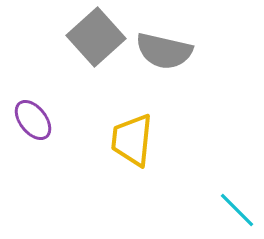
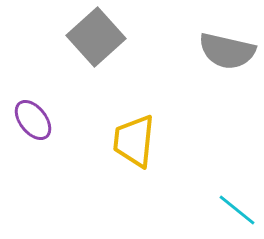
gray semicircle: moved 63 px right
yellow trapezoid: moved 2 px right, 1 px down
cyan line: rotated 6 degrees counterclockwise
